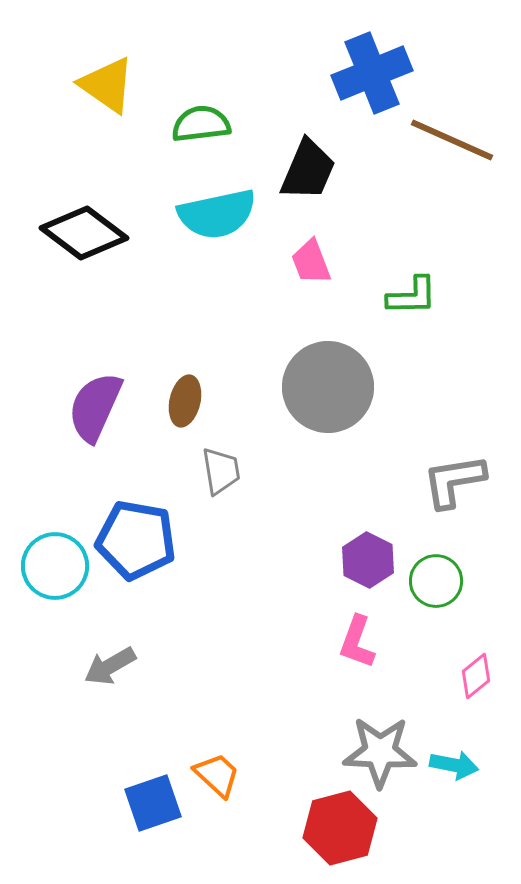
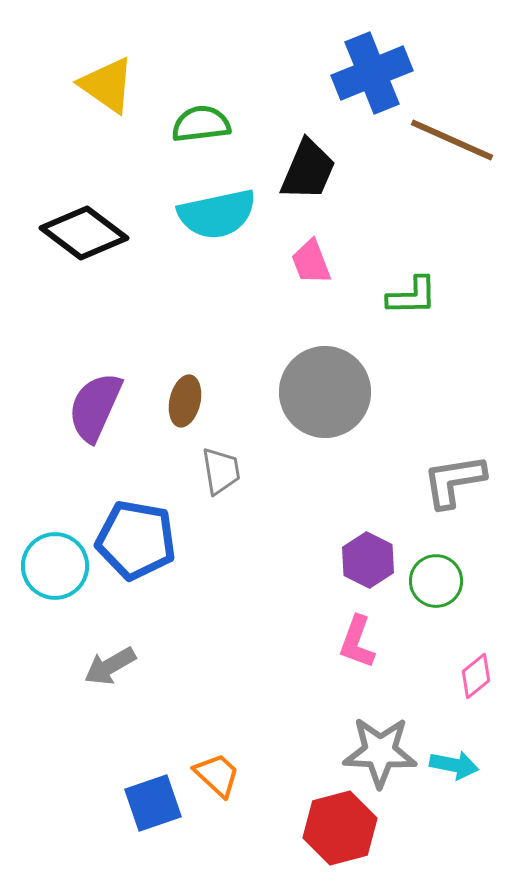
gray circle: moved 3 px left, 5 px down
